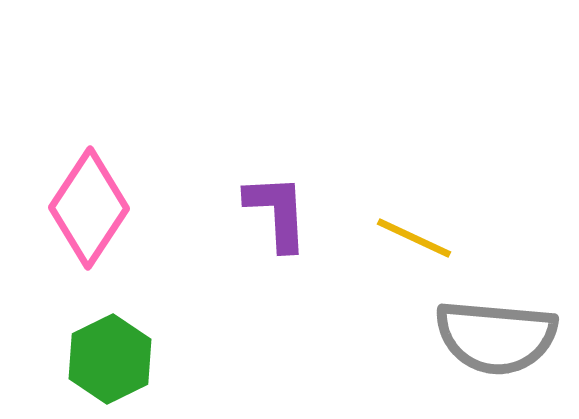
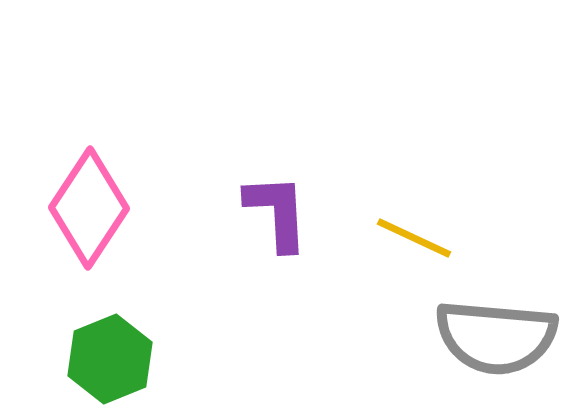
green hexagon: rotated 4 degrees clockwise
